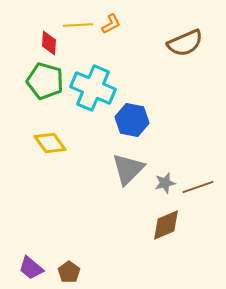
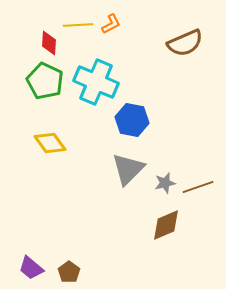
green pentagon: rotated 9 degrees clockwise
cyan cross: moved 3 px right, 6 px up
